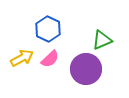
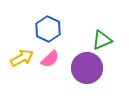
purple circle: moved 1 px right, 1 px up
